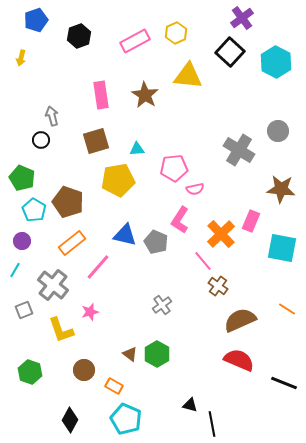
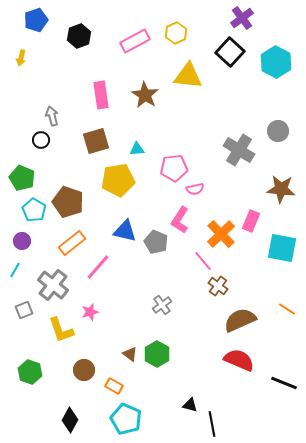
blue triangle at (125, 235): moved 4 px up
